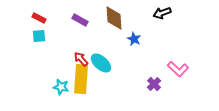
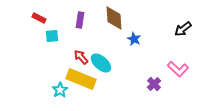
black arrow: moved 21 px right, 16 px down; rotated 18 degrees counterclockwise
purple rectangle: rotated 70 degrees clockwise
cyan square: moved 13 px right
red arrow: moved 2 px up
yellow rectangle: rotated 72 degrees counterclockwise
cyan star: moved 1 px left, 3 px down; rotated 28 degrees clockwise
